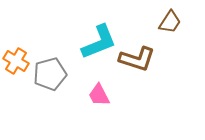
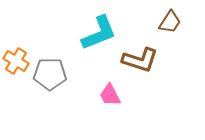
cyan L-shape: moved 9 px up
brown L-shape: moved 3 px right, 1 px down
gray pentagon: rotated 16 degrees clockwise
pink trapezoid: moved 11 px right
